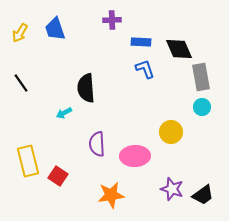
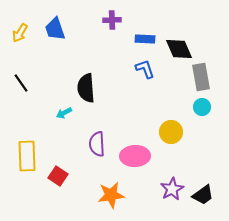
blue rectangle: moved 4 px right, 3 px up
yellow rectangle: moved 1 px left, 5 px up; rotated 12 degrees clockwise
purple star: rotated 25 degrees clockwise
